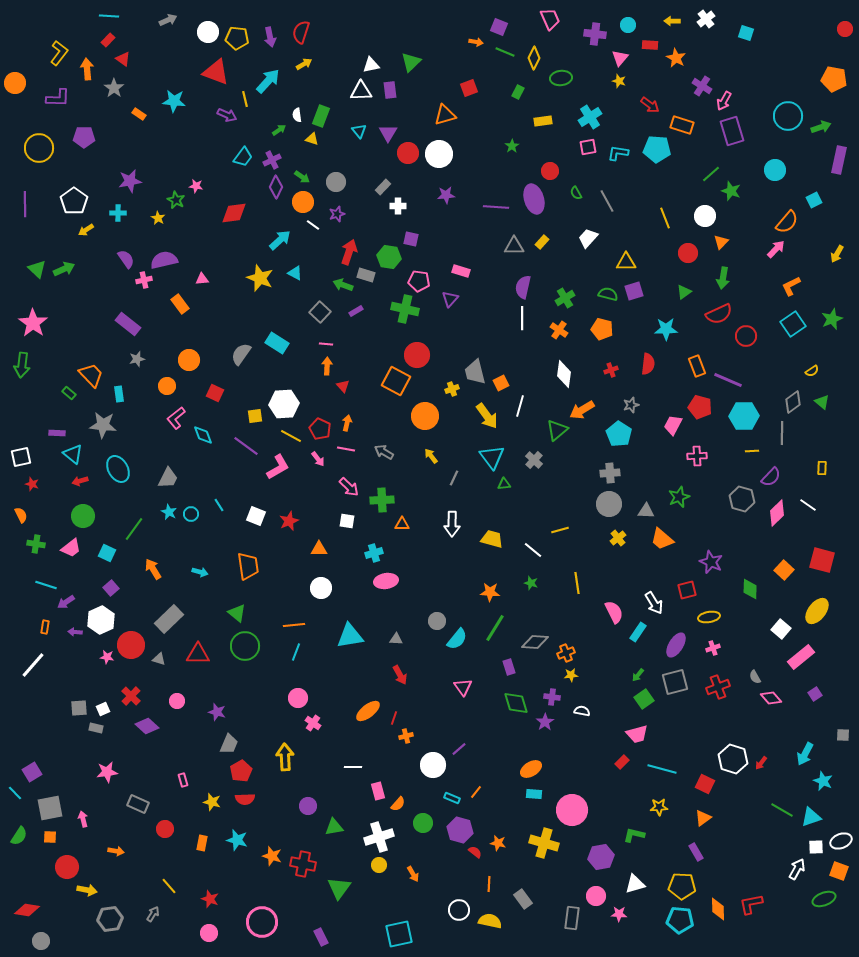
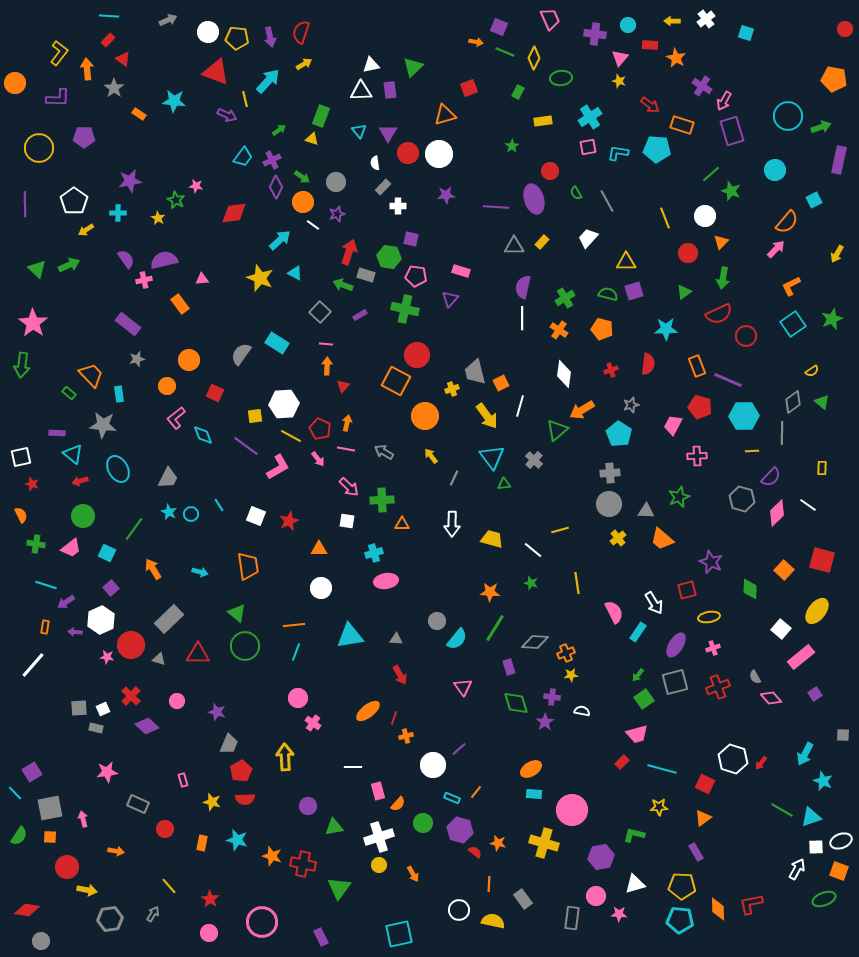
green triangle at (411, 62): moved 2 px right, 5 px down
white semicircle at (297, 115): moved 78 px right, 48 px down
green arrow at (64, 269): moved 5 px right, 4 px up
pink pentagon at (419, 281): moved 3 px left, 5 px up
purple rectangle at (356, 311): moved 4 px right, 4 px down
red triangle at (343, 386): rotated 24 degrees clockwise
red star at (210, 899): rotated 12 degrees clockwise
yellow semicircle at (490, 921): moved 3 px right
